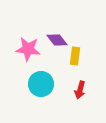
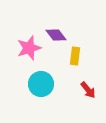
purple diamond: moved 1 px left, 5 px up
pink star: moved 1 px right, 1 px up; rotated 25 degrees counterclockwise
red arrow: moved 8 px right; rotated 54 degrees counterclockwise
